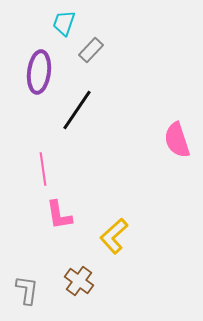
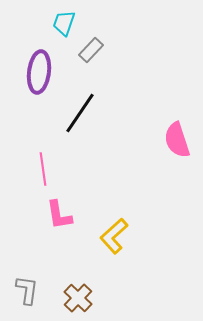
black line: moved 3 px right, 3 px down
brown cross: moved 1 px left, 17 px down; rotated 8 degrees clockwise
